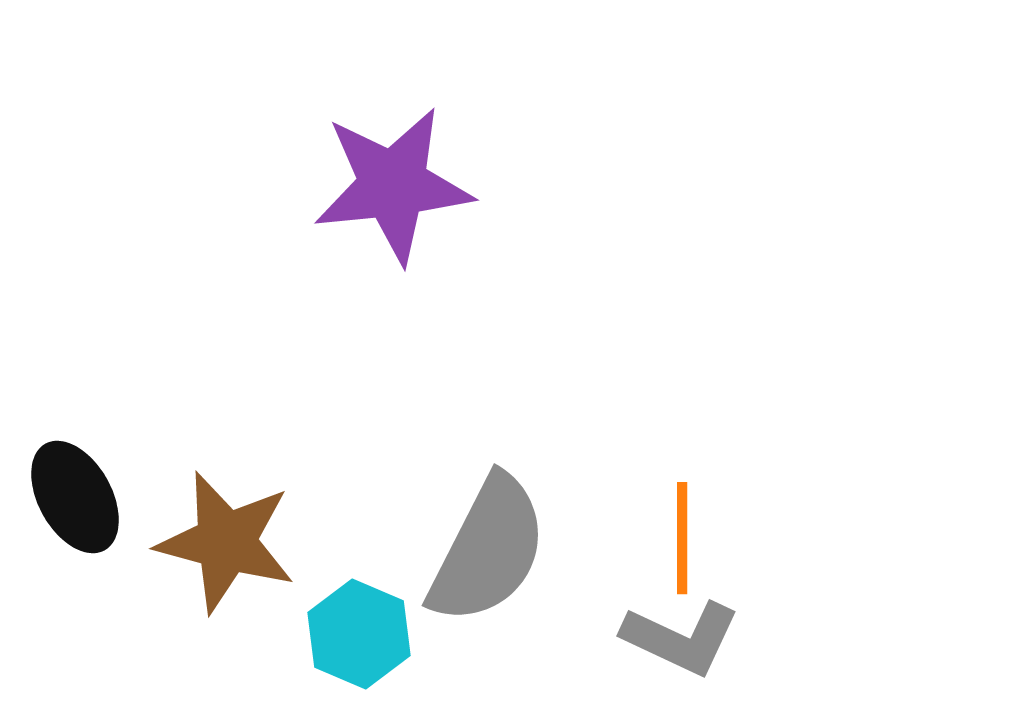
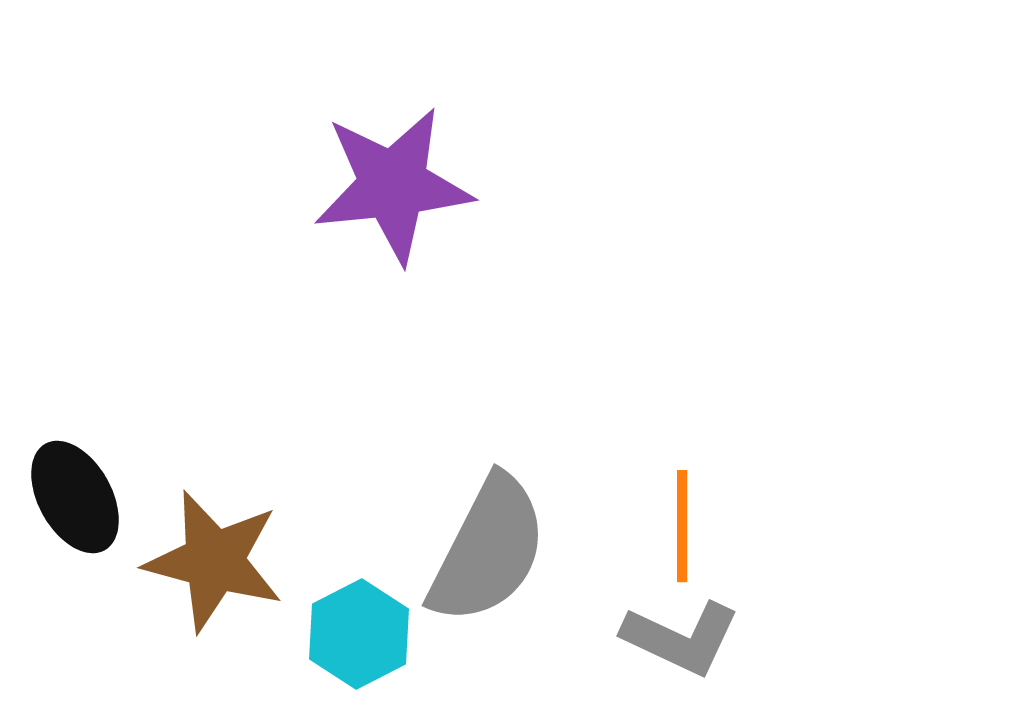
orange line: moved 12 px up
brown star: moved 12 px left, 19 px down
cyan hexagon: rotated 10 degrees clockwise
